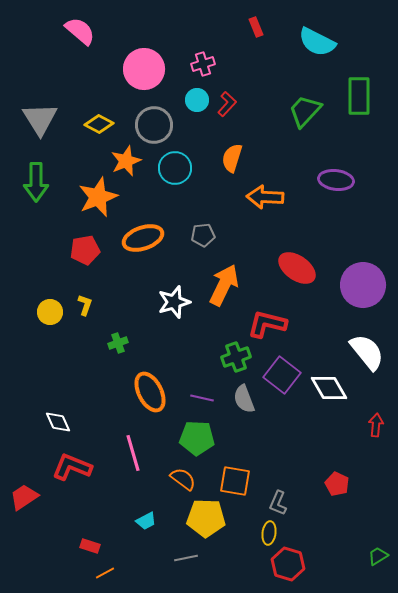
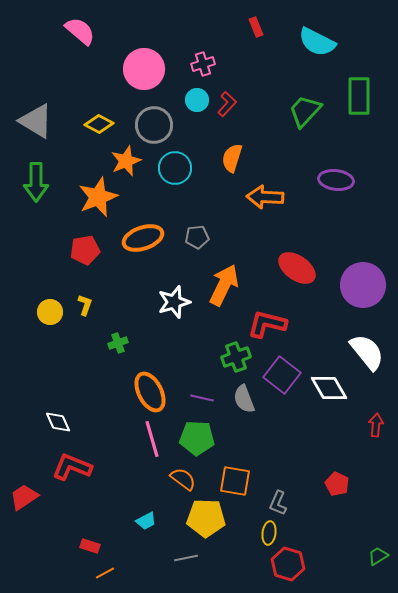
gray triangle at (40, 119): moved 4 px left, 2 px down; rotated 27 degrees counterclockwise
gray pentagon at (203, 235): moved 6 px left, 2 px down
pink line at (133, 453): moved 19 px right, 14 px up
